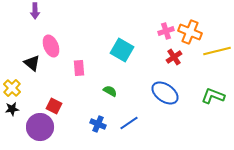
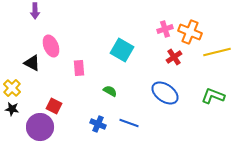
pink cross: moved 1 px left, 2 px up
yellow line: moved 1 px down
black triangle: rotated 12 degrees counterclockwise
black star: rotated 16 degrees clockwise
blue line: rotated 54 degrees clockwise
